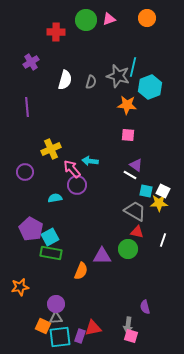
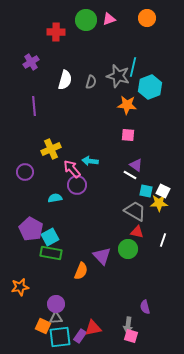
purple line at (27, 107): moved 7 px right, 1 px up
purple triangle at (102, 256): rotated 48 degrees clockwise
purple rectangle at (80, 336): rotated 16 degrees clockwise
